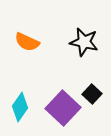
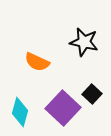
orange semicircle: moved 10 px right, 20 px down
cyan diamond: moved 5 px down; rotated 20 degrees counterclockwise
